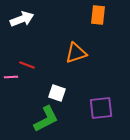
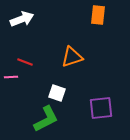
orange triangle: moved 4 px left, 4 px down
red line: moved 2 px left, 3 px up
